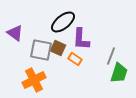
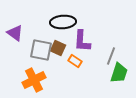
black ellipse: rotated 35 degrees clockwise
purple L-shape: moved 1 px right, 2 px down
orange rectangle: moved 2 px down
